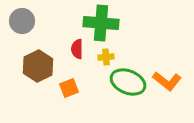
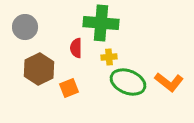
gray circle: moved 3 px right, 6 px down
red semicircle: moved 1 px left, 1 px up
yellow cross: moved 3 px right
brown hexagon: moved 1 px right, 3 px down
orange L-shape: moved 2 px right, 1 px down
